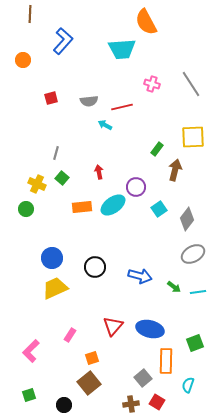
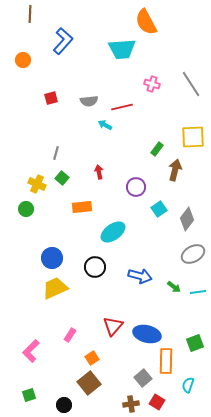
cyan ellipse at (113, 205): moved 27 px down
blue ellipse at (150, 329): moved 3 px left, 5 px down
orange square at (92, 358): rotated 16 degrees counterclockwise
